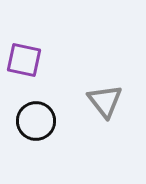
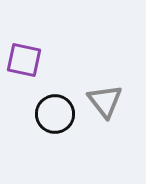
black circle: moved 19 px right, 7 px up
